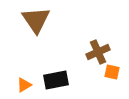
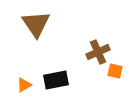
brown triangle: moved 4 px down
orange square: moved 3 px right, 1 px up
